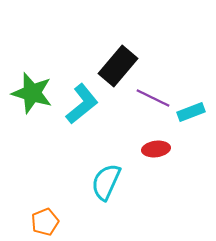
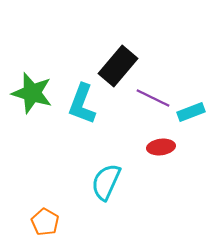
cyan L-shape: rotated 150 degrees clockwise
red ellipse: moved 5 px right, 2 px up
orange pentagon: rotated 20 degrees counterclockwise
